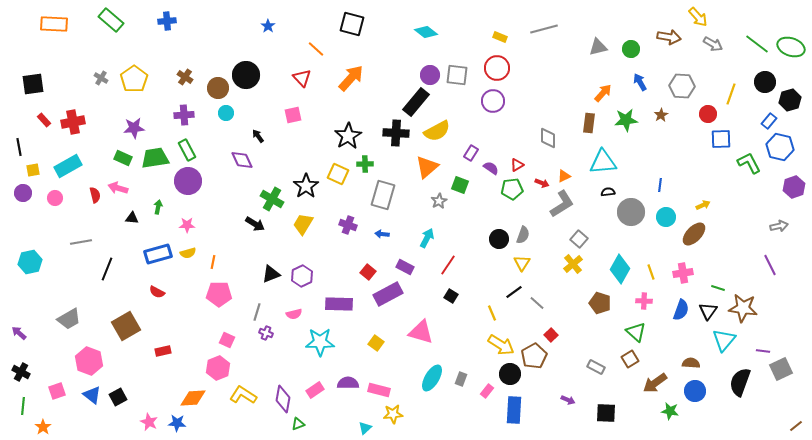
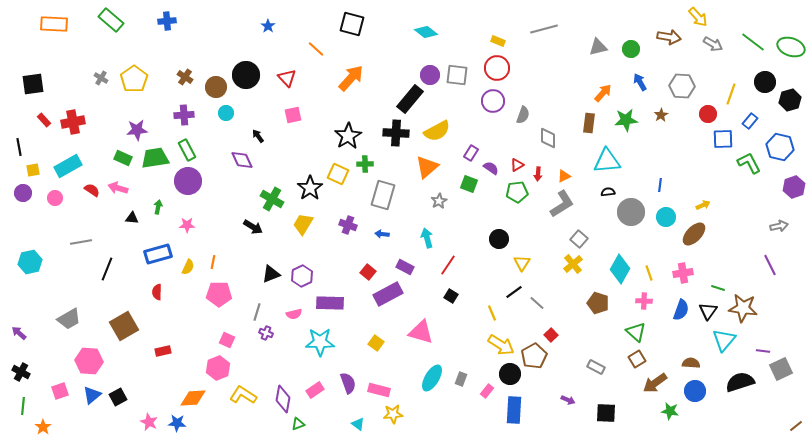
yellow rectangle at (500, 37): moved 2 px left, 4 px down
green line at (757, 44): moved 4 px left, 2 px up
red triangle at (302, 78): moved 15 px left
brown circle at (218, 88): moved 2 px left, 1 px up
black rectangle at (416, 102): moved 6 px left, 3 px up
blue rectangle at (769, 121): moved 19 px left
purple star at (134, 128): moved 3 px right, 2 px down
blue square at (721, 139): moved 2 px right
cyan triangle at (603, 162): moved 4 px right, 1 px up
red arrow at (542, 183): moved 4 px left, 9 px up; rotated 72 degrees clockwise
green square at (460, 185): moved 9 px right, 1 px up
black star at (306, 186): moved 4 px right, 2 px down
green pentagon at (512, 189): moved 5 px right, 3 px down
red semicircle at (95, 195): moved 3 px left, 5 px up; rotated 42 degrees counterclockwise
black arrow at (255, 224): moved 2 px left, 3 px down
gray semicircle at (523, 235): moved 120 px up
cyan arrow at (427, 238): rotated 42 degrees counterclockwise
yellow semicircle at (188, 253): moved 14 px down; rotated 49 degrees counterclockwise
yellow line at (651, 272): moved 2 px left, 1 px down
red semicircle at (157, 292): rotated 63 degrees clockwise
brown pentagon at (600, 303): moved 2 px left
purple rectangle at (339, 304): moved 9 px left, 1 px up
brown square at (126, 326): moved 2 px left
brown square at (630, 359): moved 7 px right
pink hexagon at (89, 361): rotated 16 degrees counterclockwise
black semicircle at (740, 382): rotated 52 degrees clockwise
purple semicircle at (348, 383): rotated 70 degrees clockwise
pink square at (57, 391): moved 3 px right
blue triangle at (92, 395): rotated 42 degrees clockwise
cyan triangle at (365, 428): moved 7 px left, 4 px up; rotated 40 degrees counterclockwise
